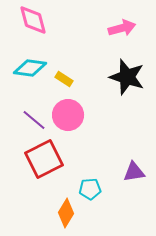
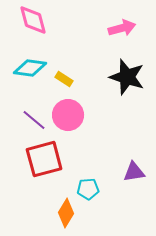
red square: rotated 12 degrees clockwise
cyan pentagon: moved 2 px left
